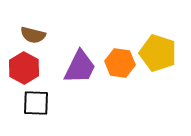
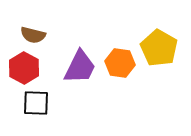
yellow pentagon: moved 1 px right, 5 px up; rotated 12 degrees clockwise
